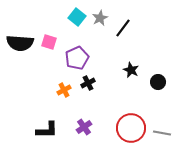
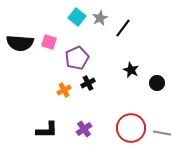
black circle: moved 1 px left, 1 px down
purple cross: moved 2 px down
